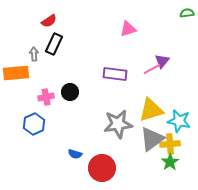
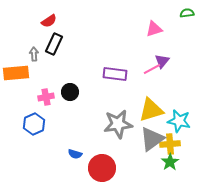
pink triangle: moved 26 px right
